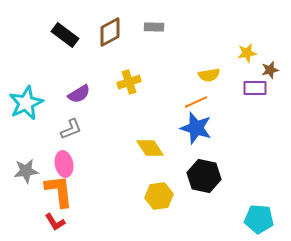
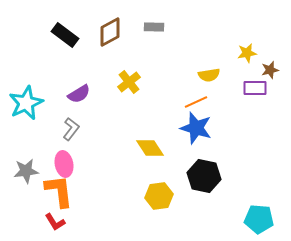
yellow cross: rotated 20 degrees counterclockwise
gray L-shape: rotated 30 degrees counterclockwise
